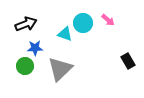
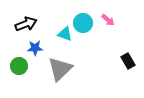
green circle: moved 6 px left
